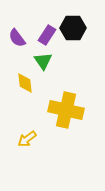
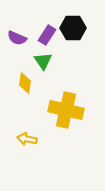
purple semicircle: rotated 30 degrees counterclockwise
yellow diamond: rotated 15 degrees clockwise
yellow arrow: rotated 48 degrees clockwise
